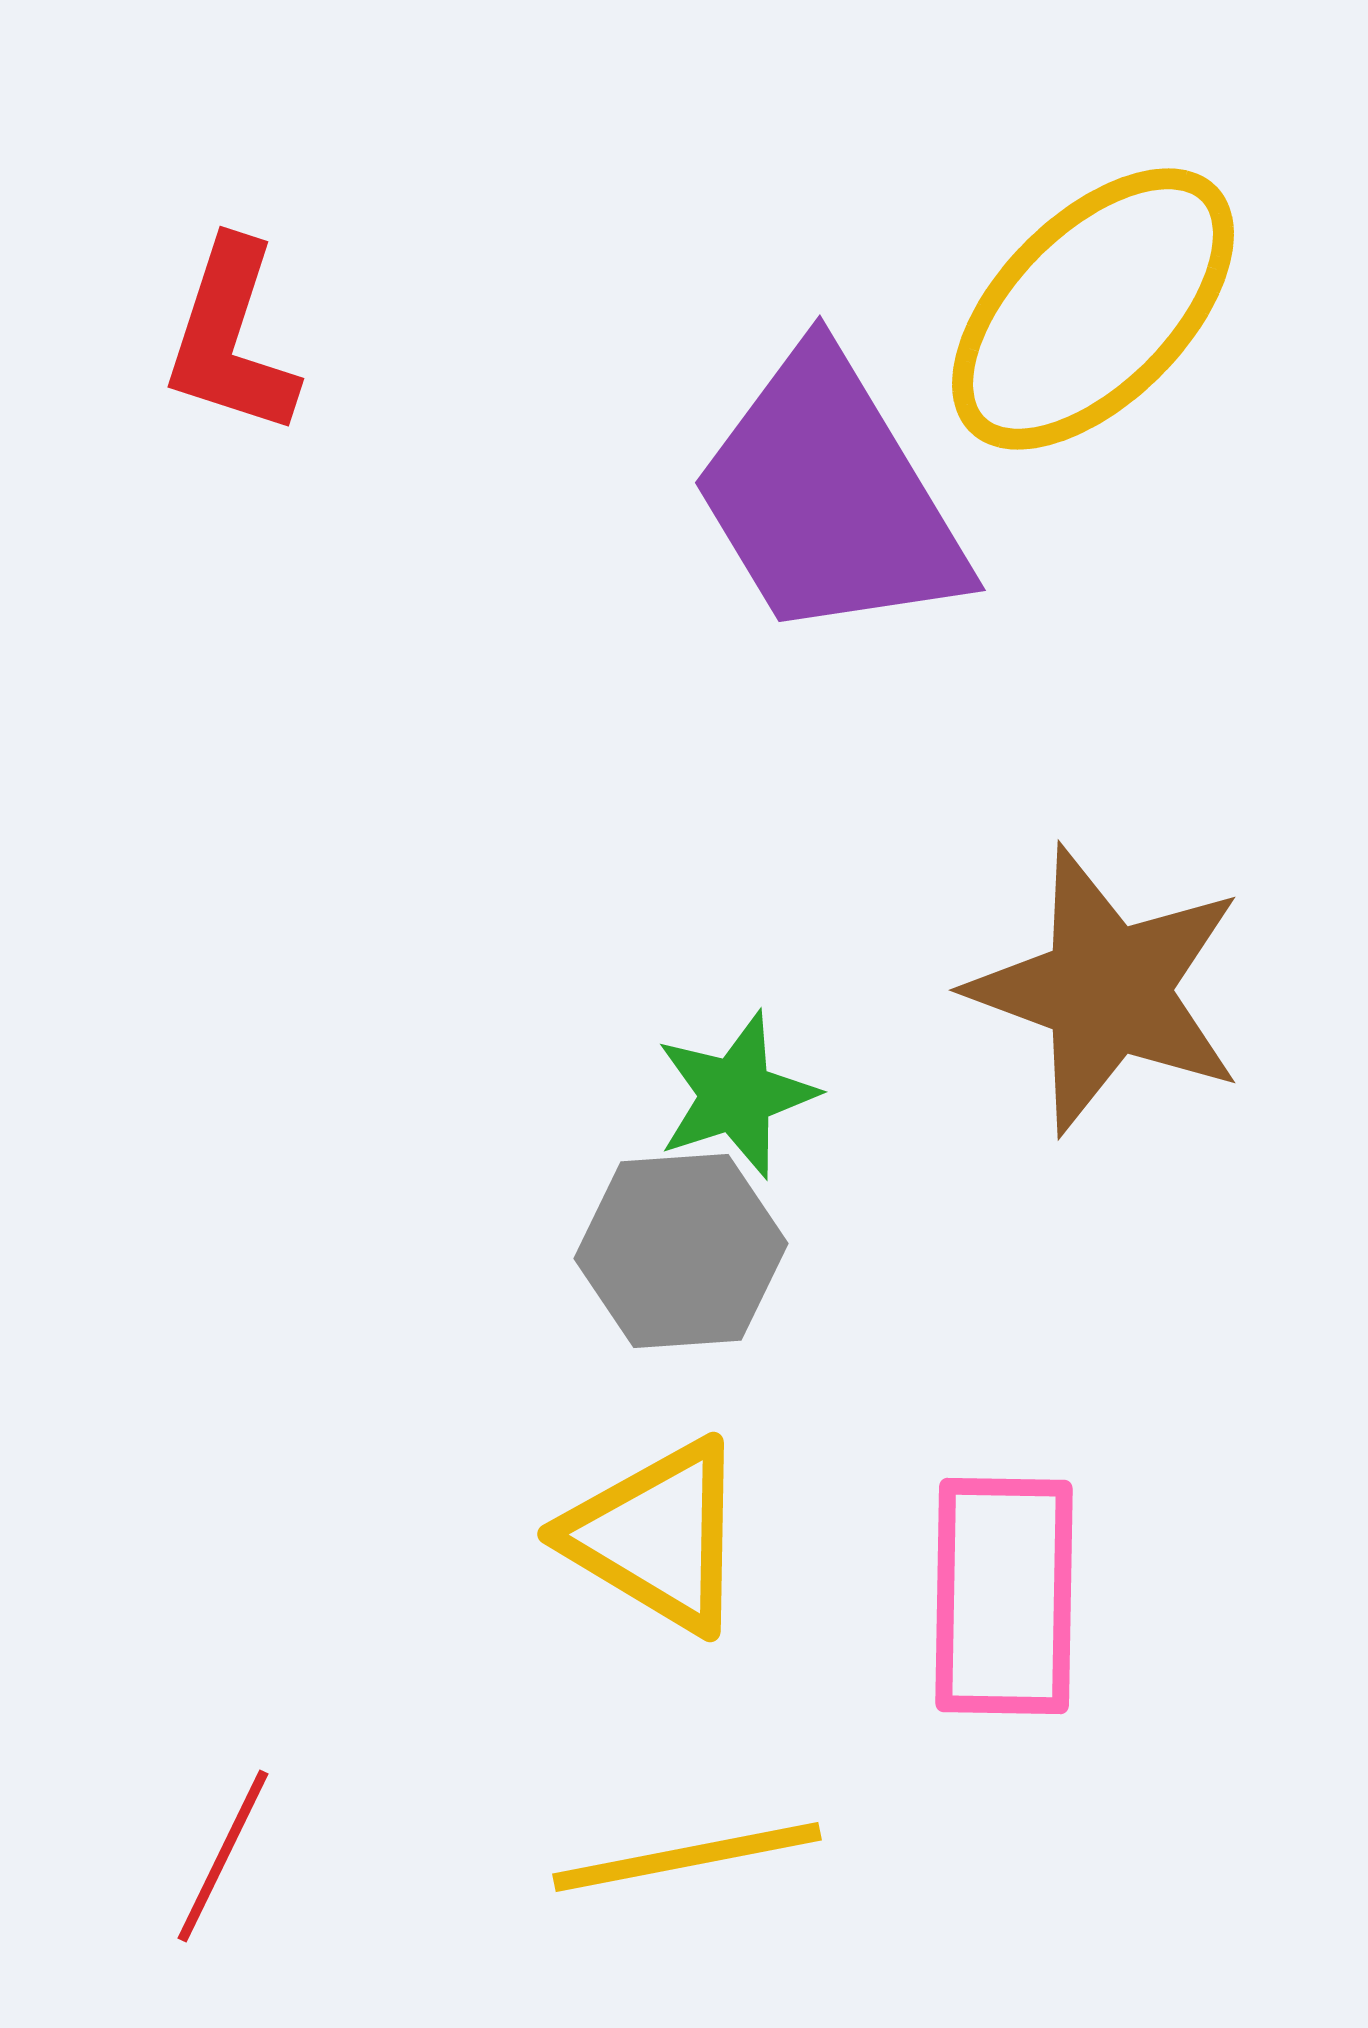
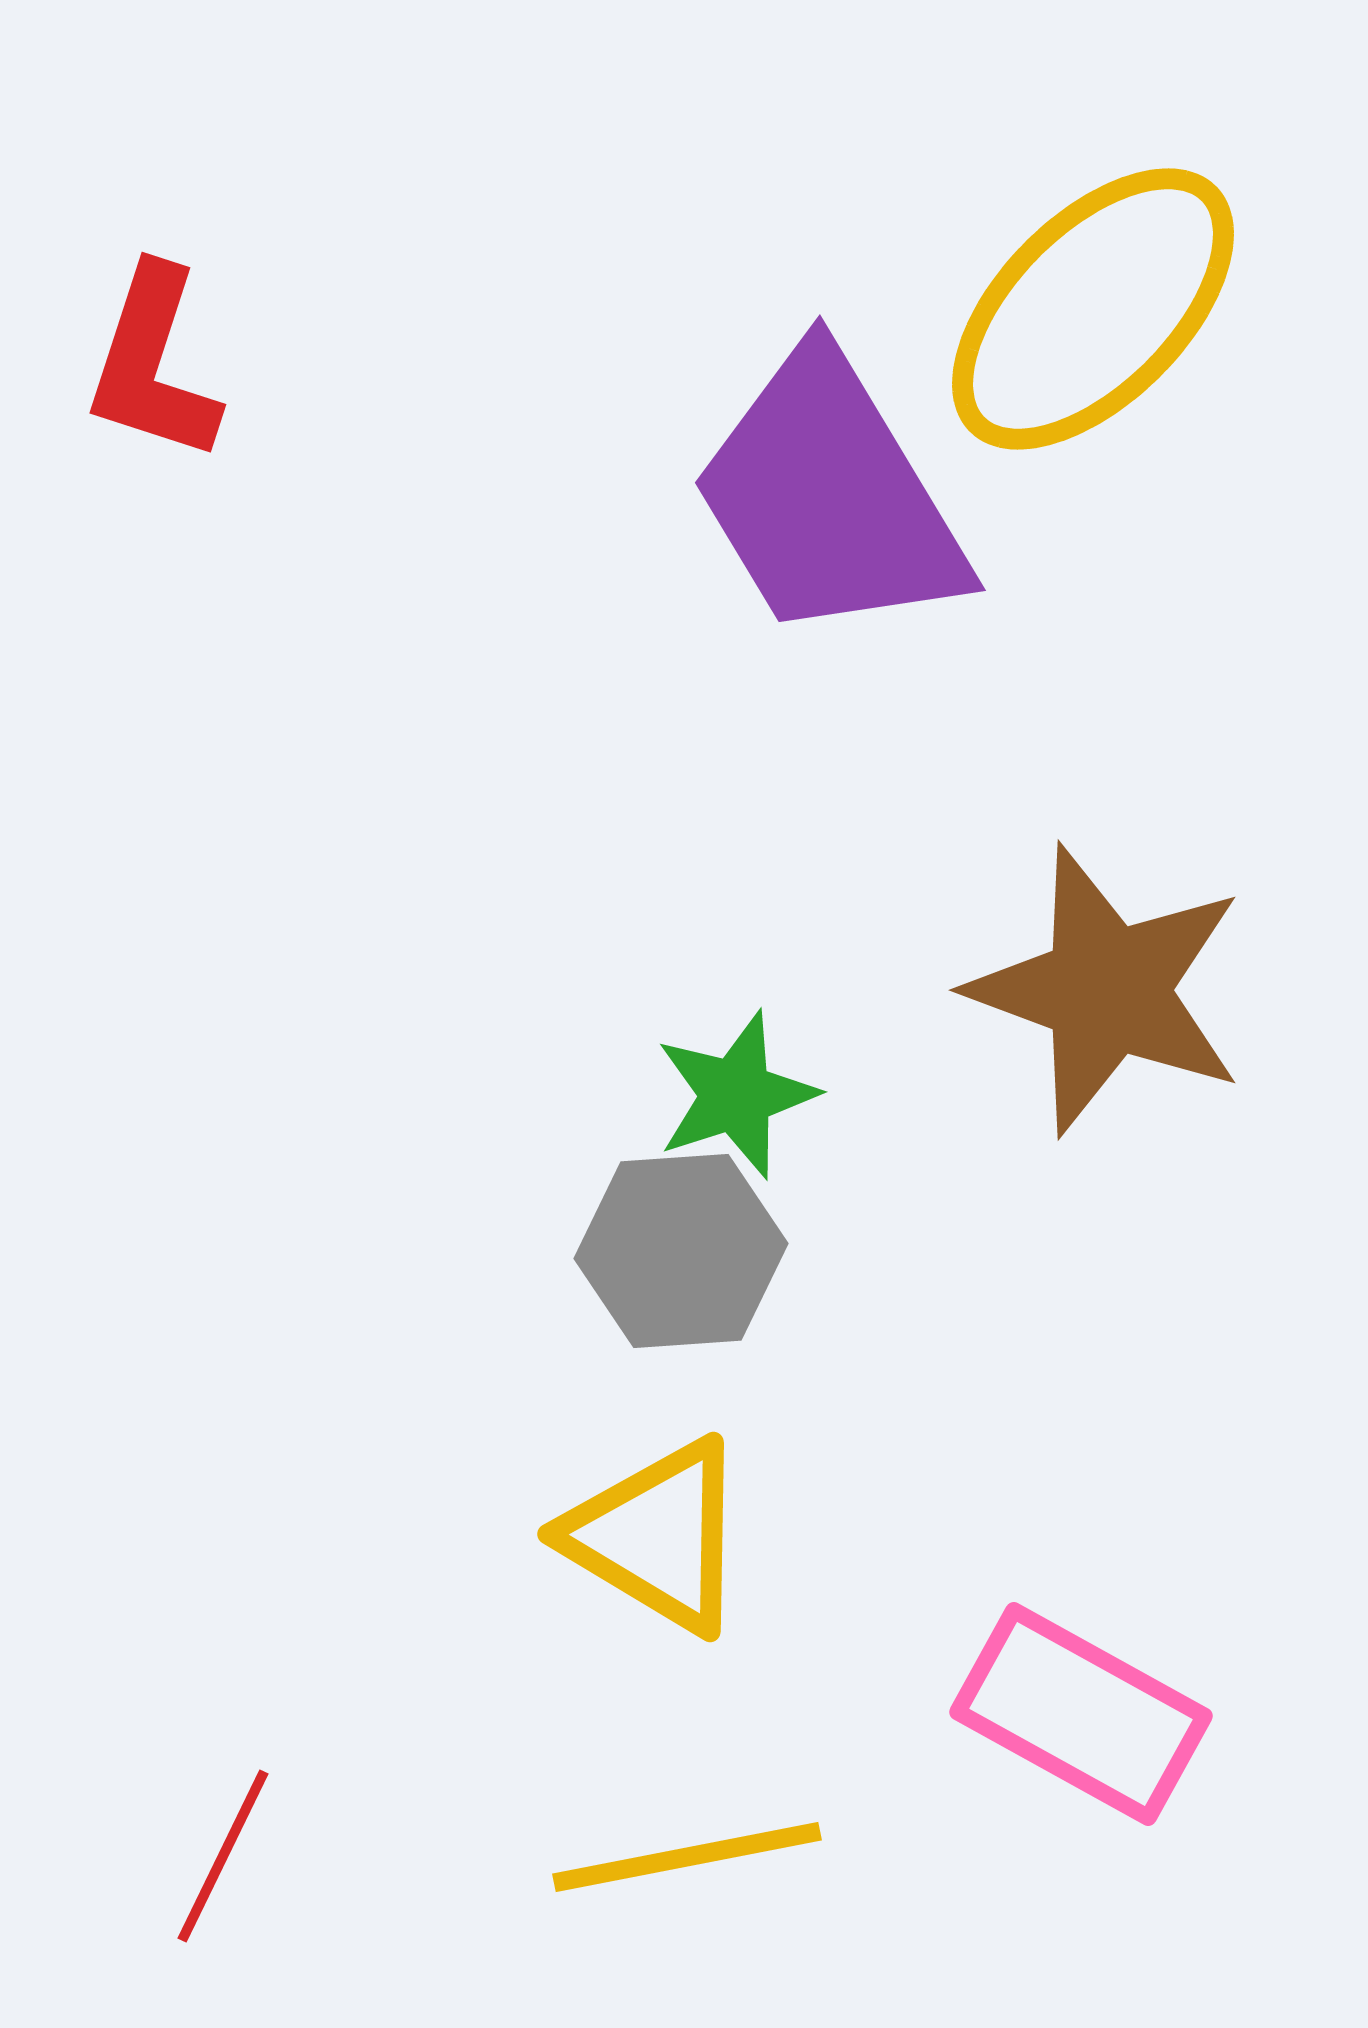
red L-shape: moved 78 px left, 26 px down
pink rectangle: moved 77 px right, 118 px down; rotated 62 degrees counterclockwise
